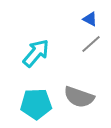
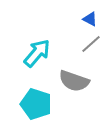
cyan arrow: moved 1 px right
gray semicircle: moved 5 px left, 16 px up
cyan pentagon: rotated 20 degrees clockwise
